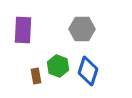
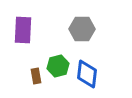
green hexagon: rotated 25 degrees clockwise
blue diamond: moved 1 px left, 3 px down; rotated 12 degrees counterclockwise
